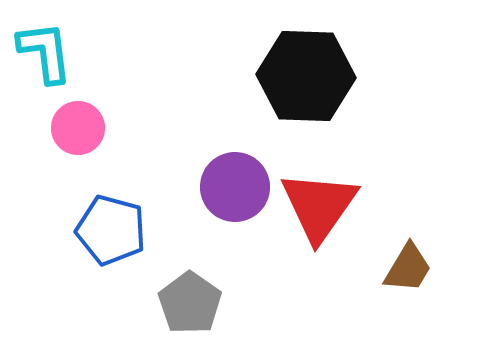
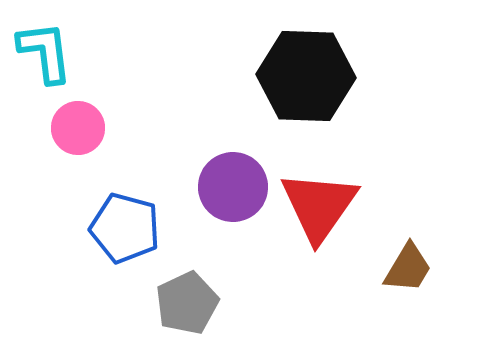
purple circle: moved 2 px left
blue pentagon: moved 14 px right, 2 px up
gray pentagon: moved 3 px left; rotated 12 degrees clockwise
